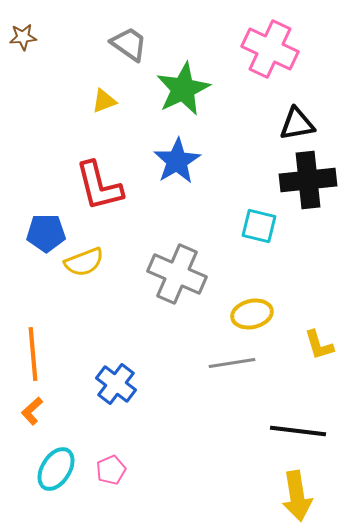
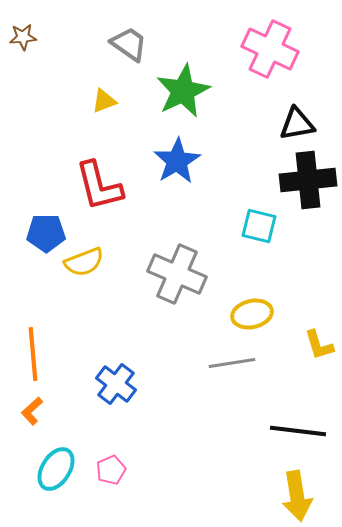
green star: moved 2 px down
